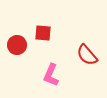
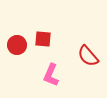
red square: moved 6 px down
red semicircle: moved 1 px right, 1 px down
